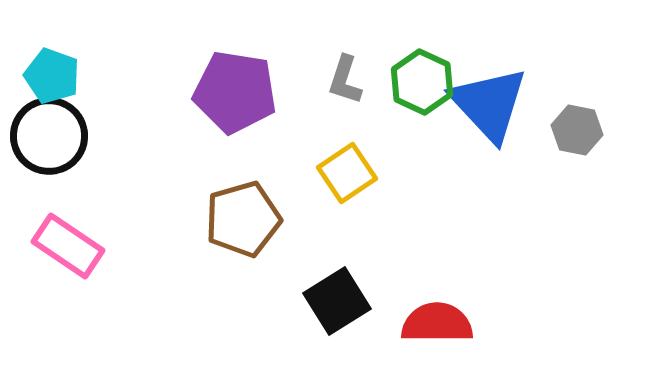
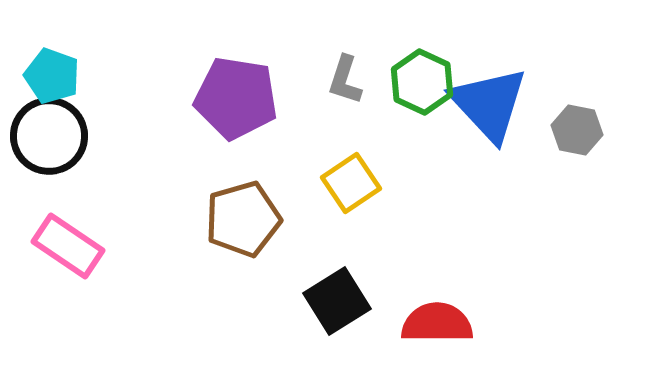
purple pentagon: moved 1 px right, 6 px down
yellow square: moved 4 px right, 10 px down
